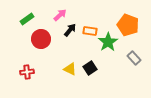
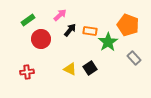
green rectangle: moved 1 px right, 1 px down
